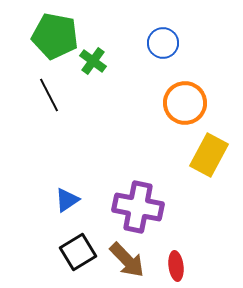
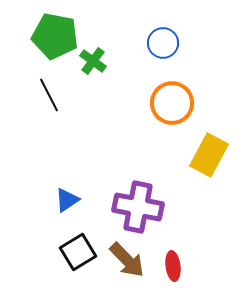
orange circle: moved 13 px left
red ellipse: moved 3 px left
